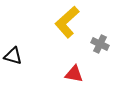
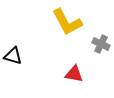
yellow L-shape: rotated 76 degrees counterclockwise
gray cross: moved 1 px right
